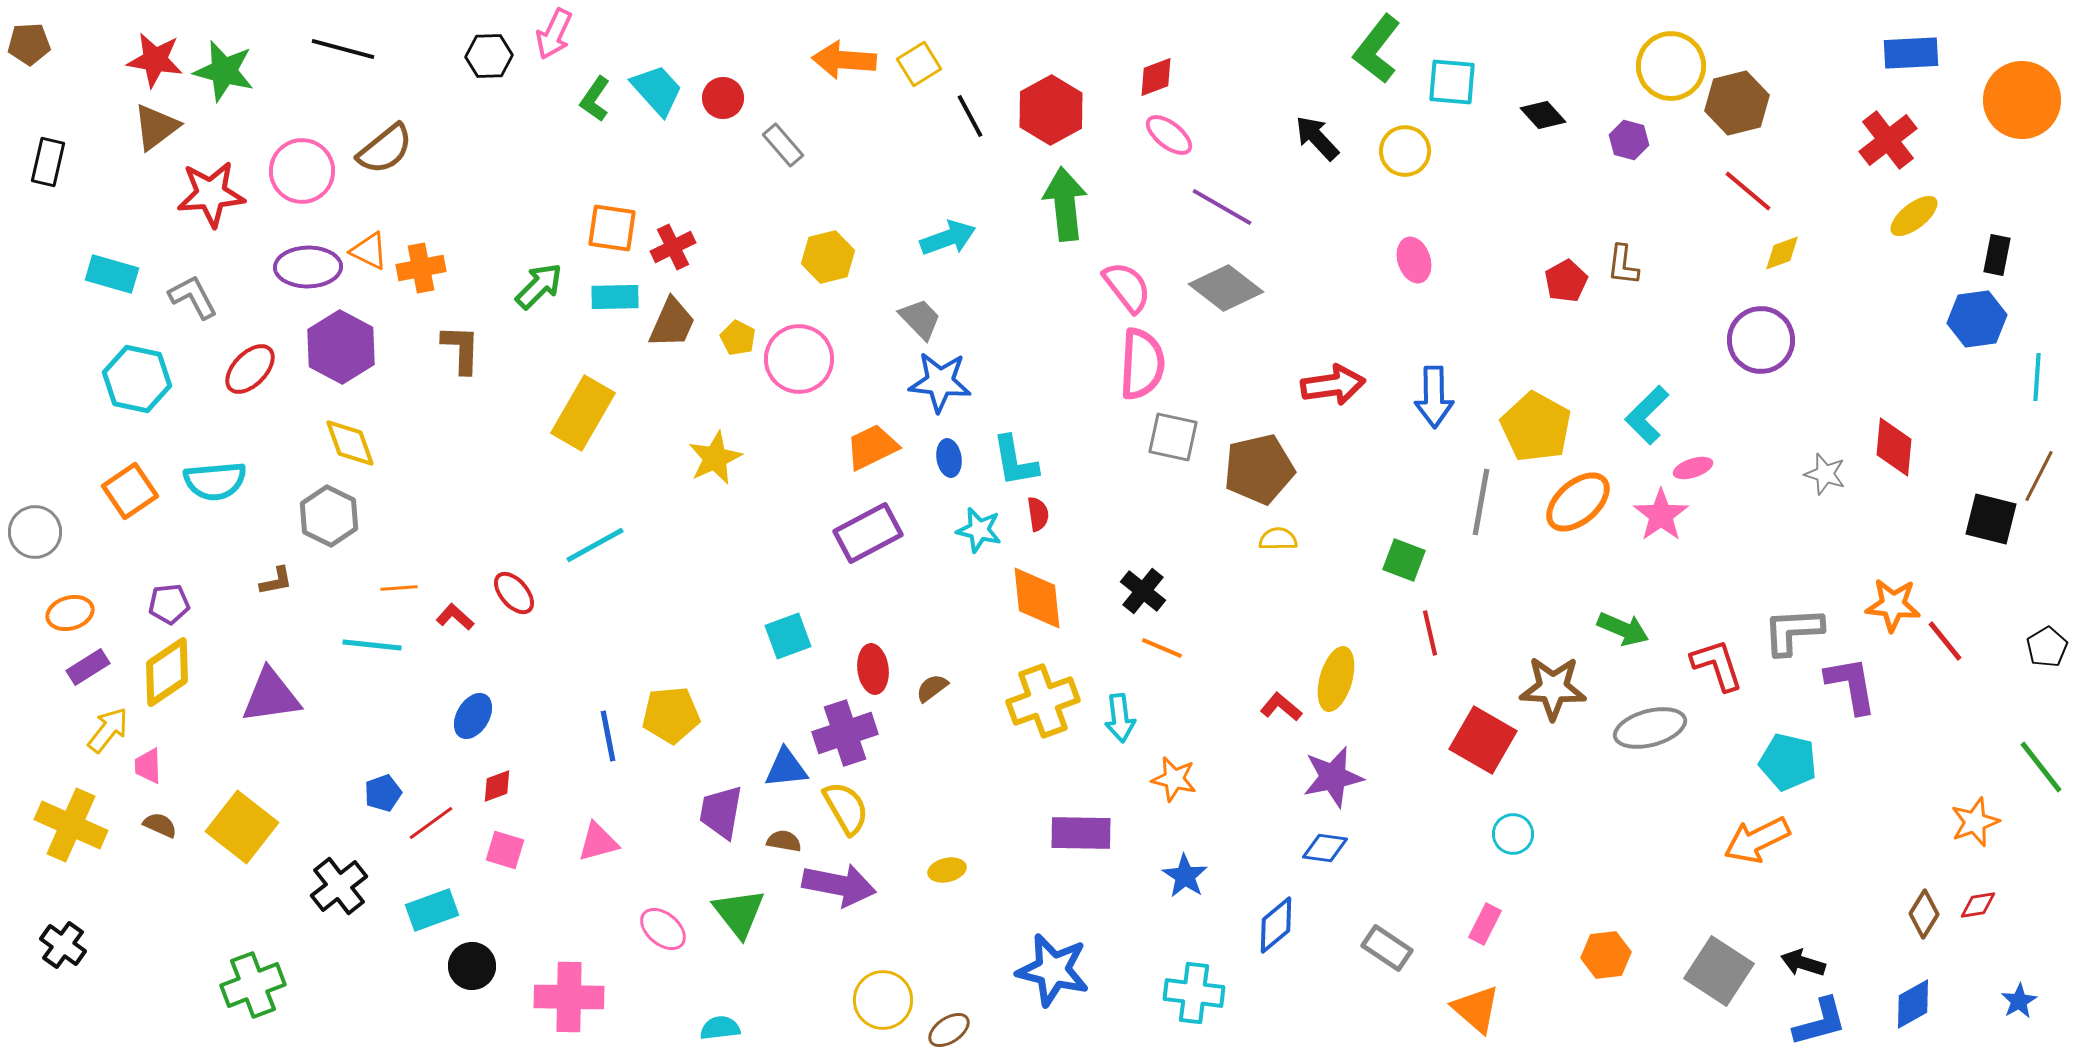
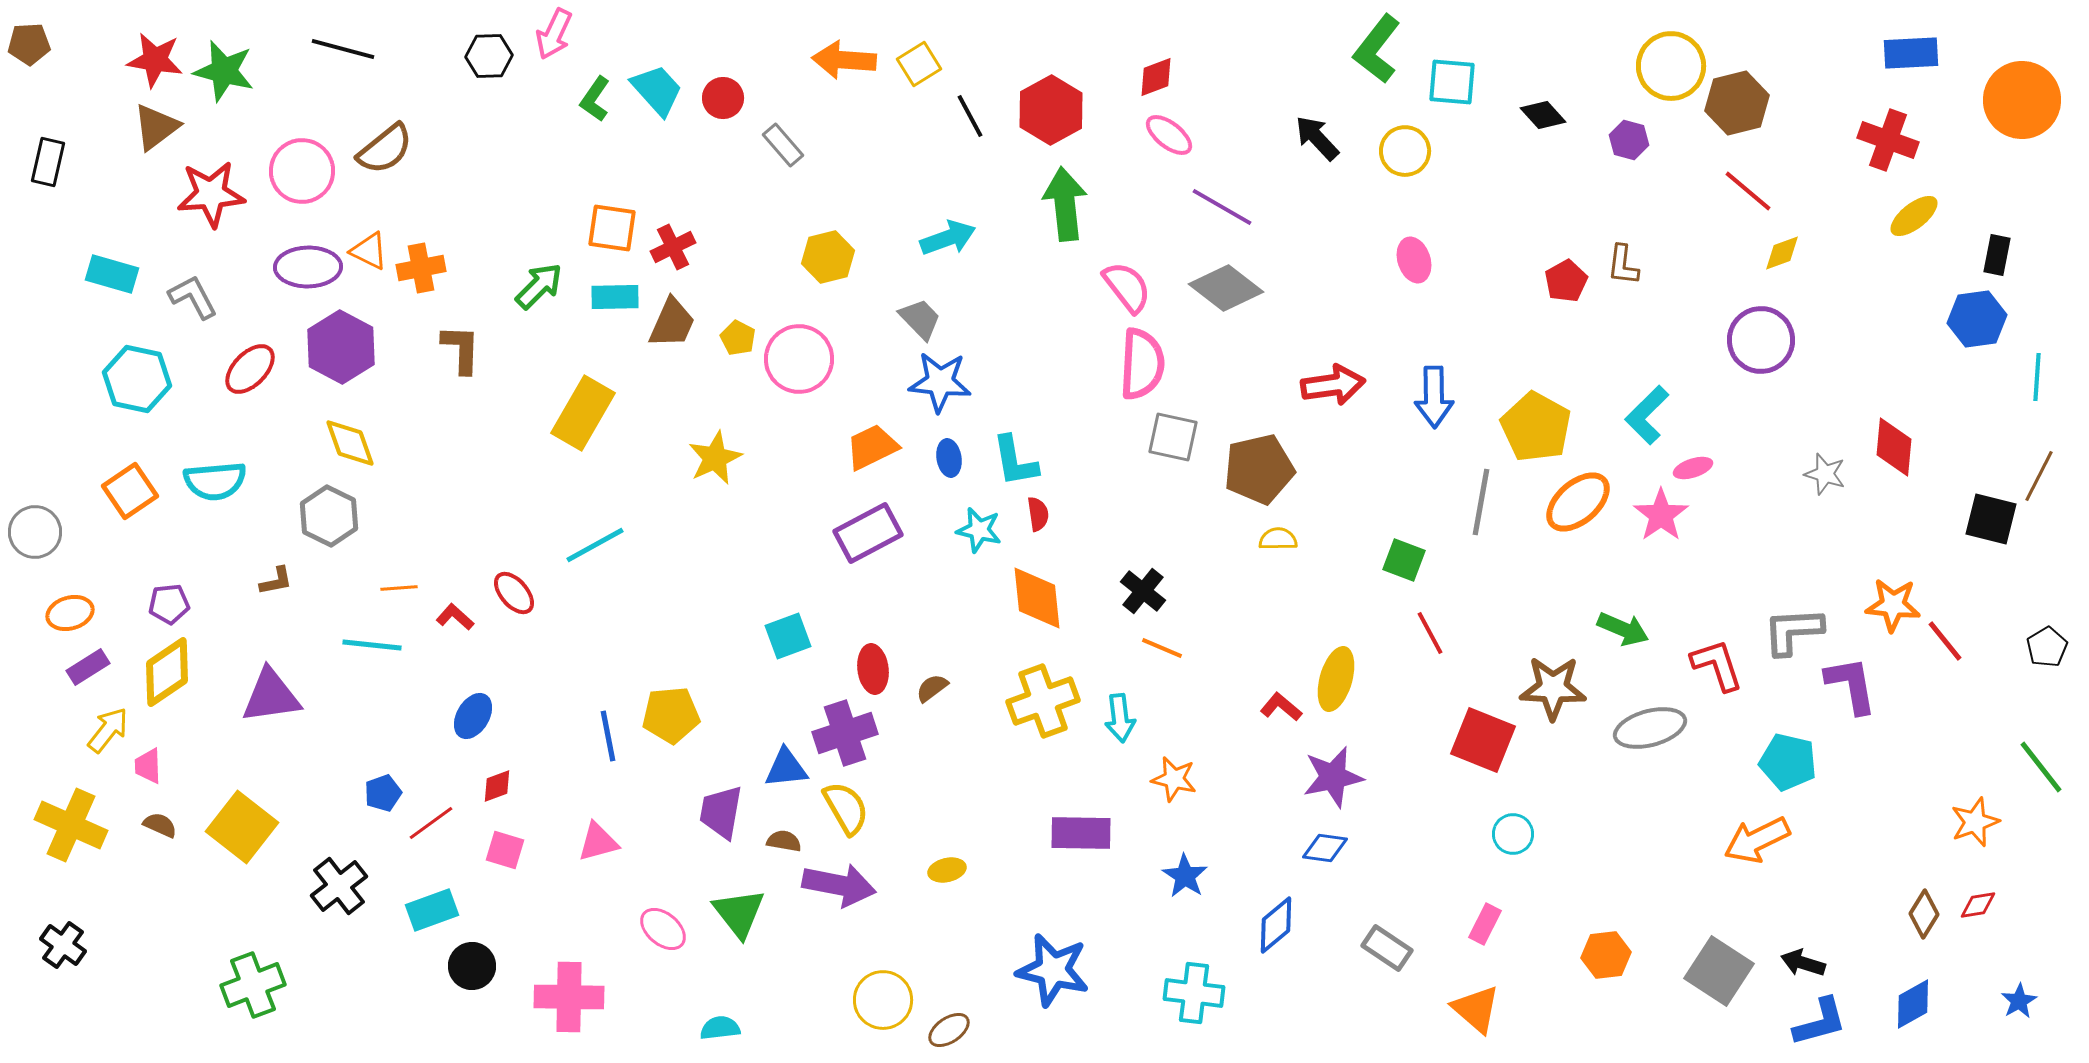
red cross at (1888, 140): rotated 32 degrees counterclockwise
red line at (1430, 633): rotated 15 degrees counterclockwise
red square at (1483, 740): rotated 8 degrees counterclockwise
